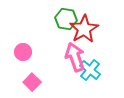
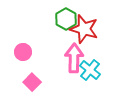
green hexagon: rotated 20 degrees clockwise
red star: rotated 24 degrees counterclockwise
pink arrow: moved 1 px left, 1 px down; rotated 20 degrees clockwise
